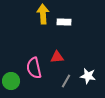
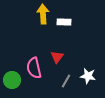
red triangle: rotated 48 degrees counterclockwise
green circle: moved 1 px right, 1 px up
